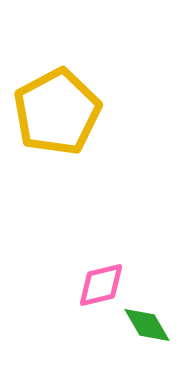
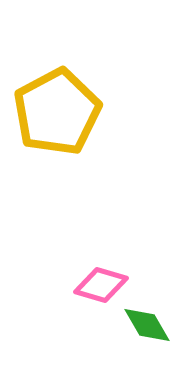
pink diamond: rotated 30 degrees clockwise
